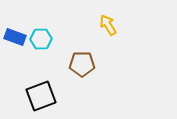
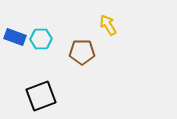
brown pentagon: moved 12 px up
